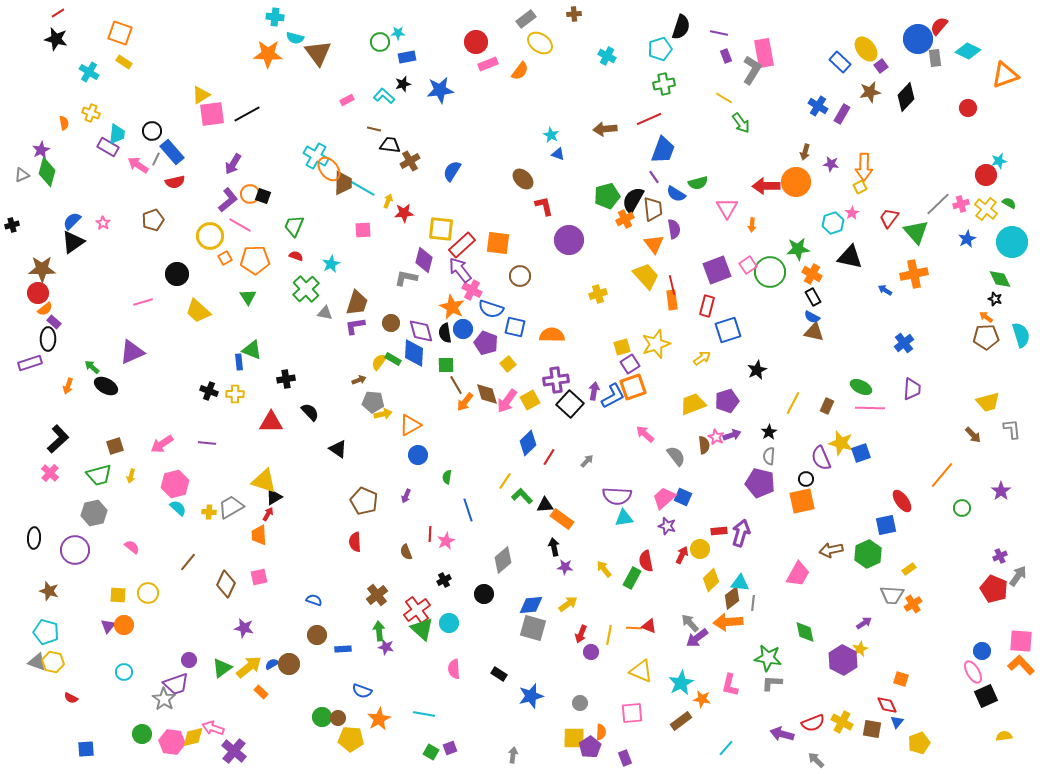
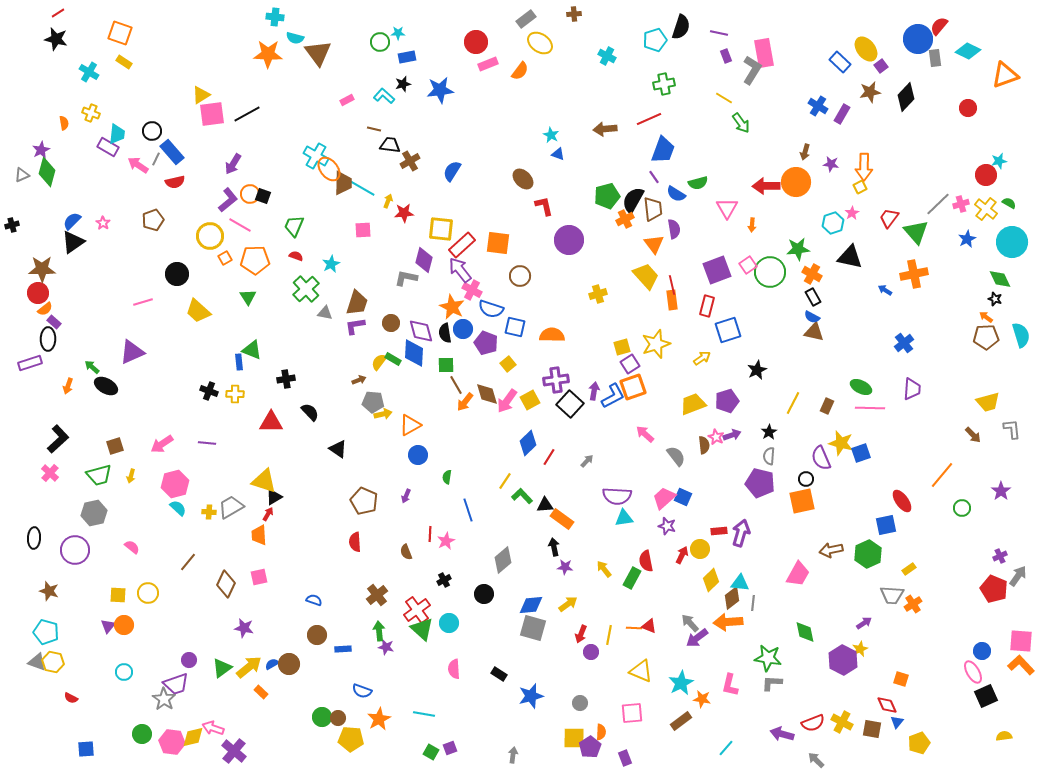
cyan pentagon at (660, 49): moved 5 px left, 9 px up
